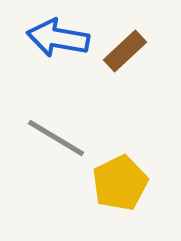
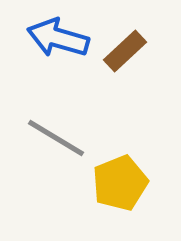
blue arrow: rotated 6 degrees clockwise
yellow pentagon: rotated 4 degrees clockwise
